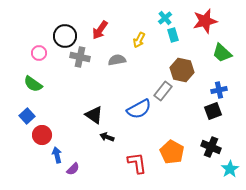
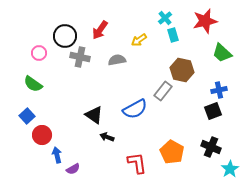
yellow arrow: rotated 28 degrees clockwise
blue semicircle: moved 4 px left
purple semicircle: rotated 16 degrees clockwise
